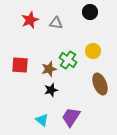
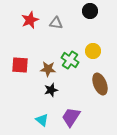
black circle: moved 1 px up
green cross: moved 2 px right
brown star: moved 1 px left; rotated 21 degrees clockwise
